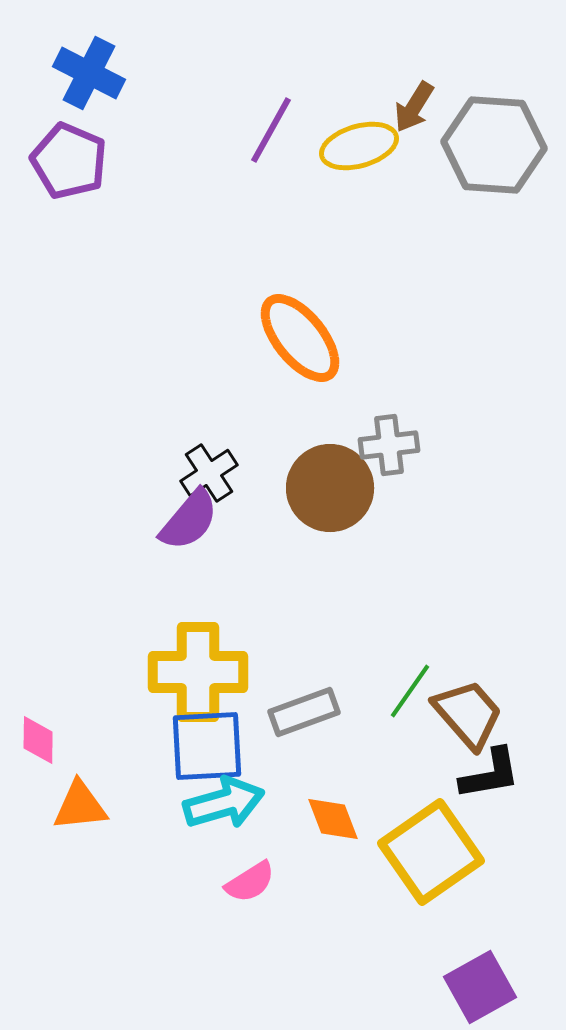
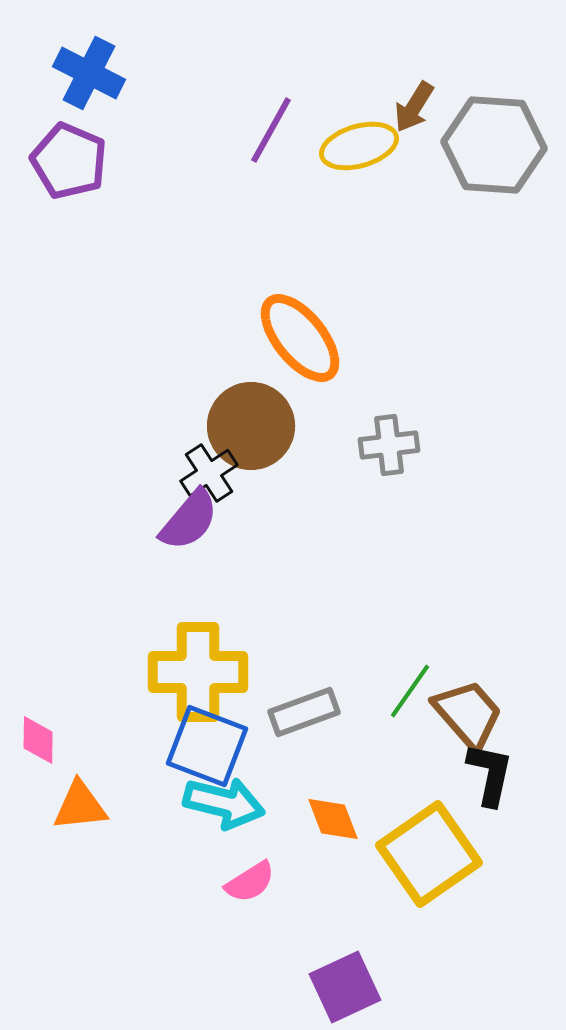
brown circle: moved 79 px left, 62 px up
blue square: rotated 24 degrees clockwise
black L-shape: rotated 68 degrees counterclockwise
cyan arrow: rotated 30 degrees clockwise
yellow square: moved 2 px left, 2 px down
purple square: moved 135 px left; rotated 4 degrees clockwise
